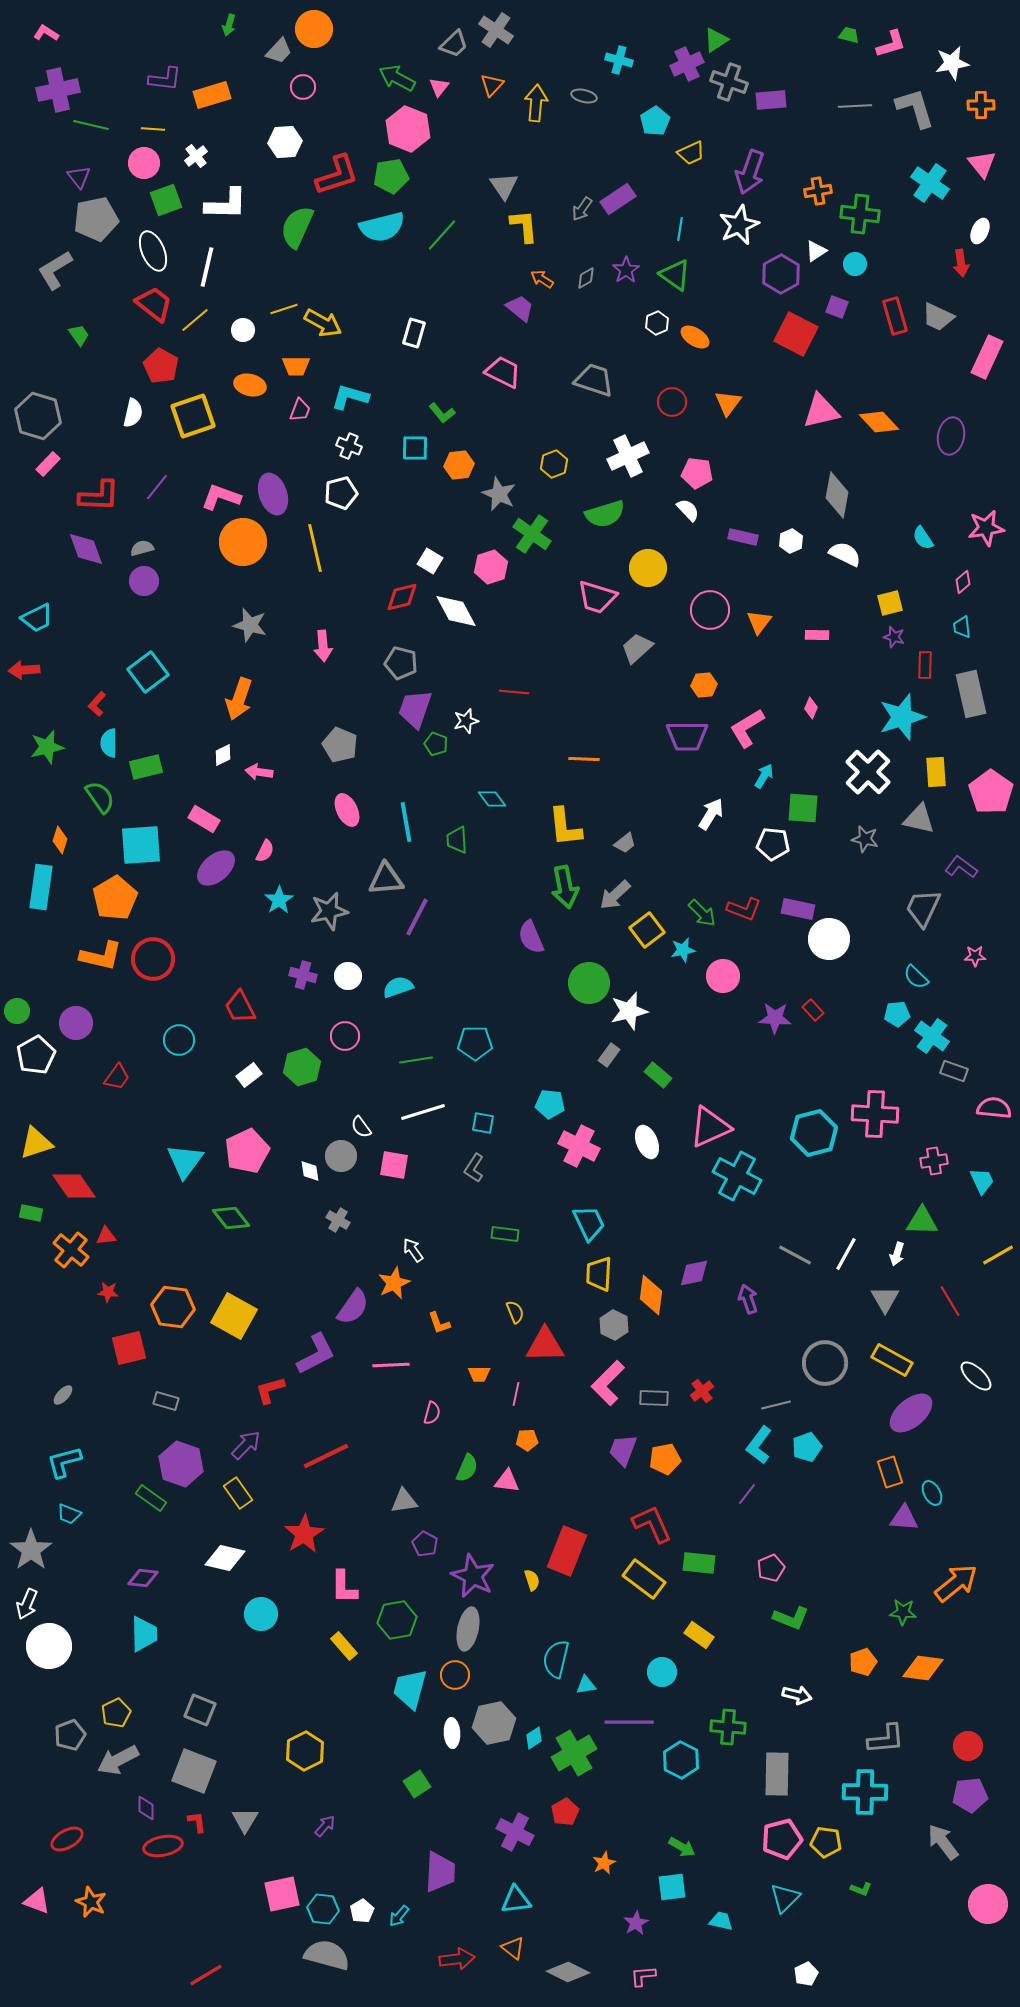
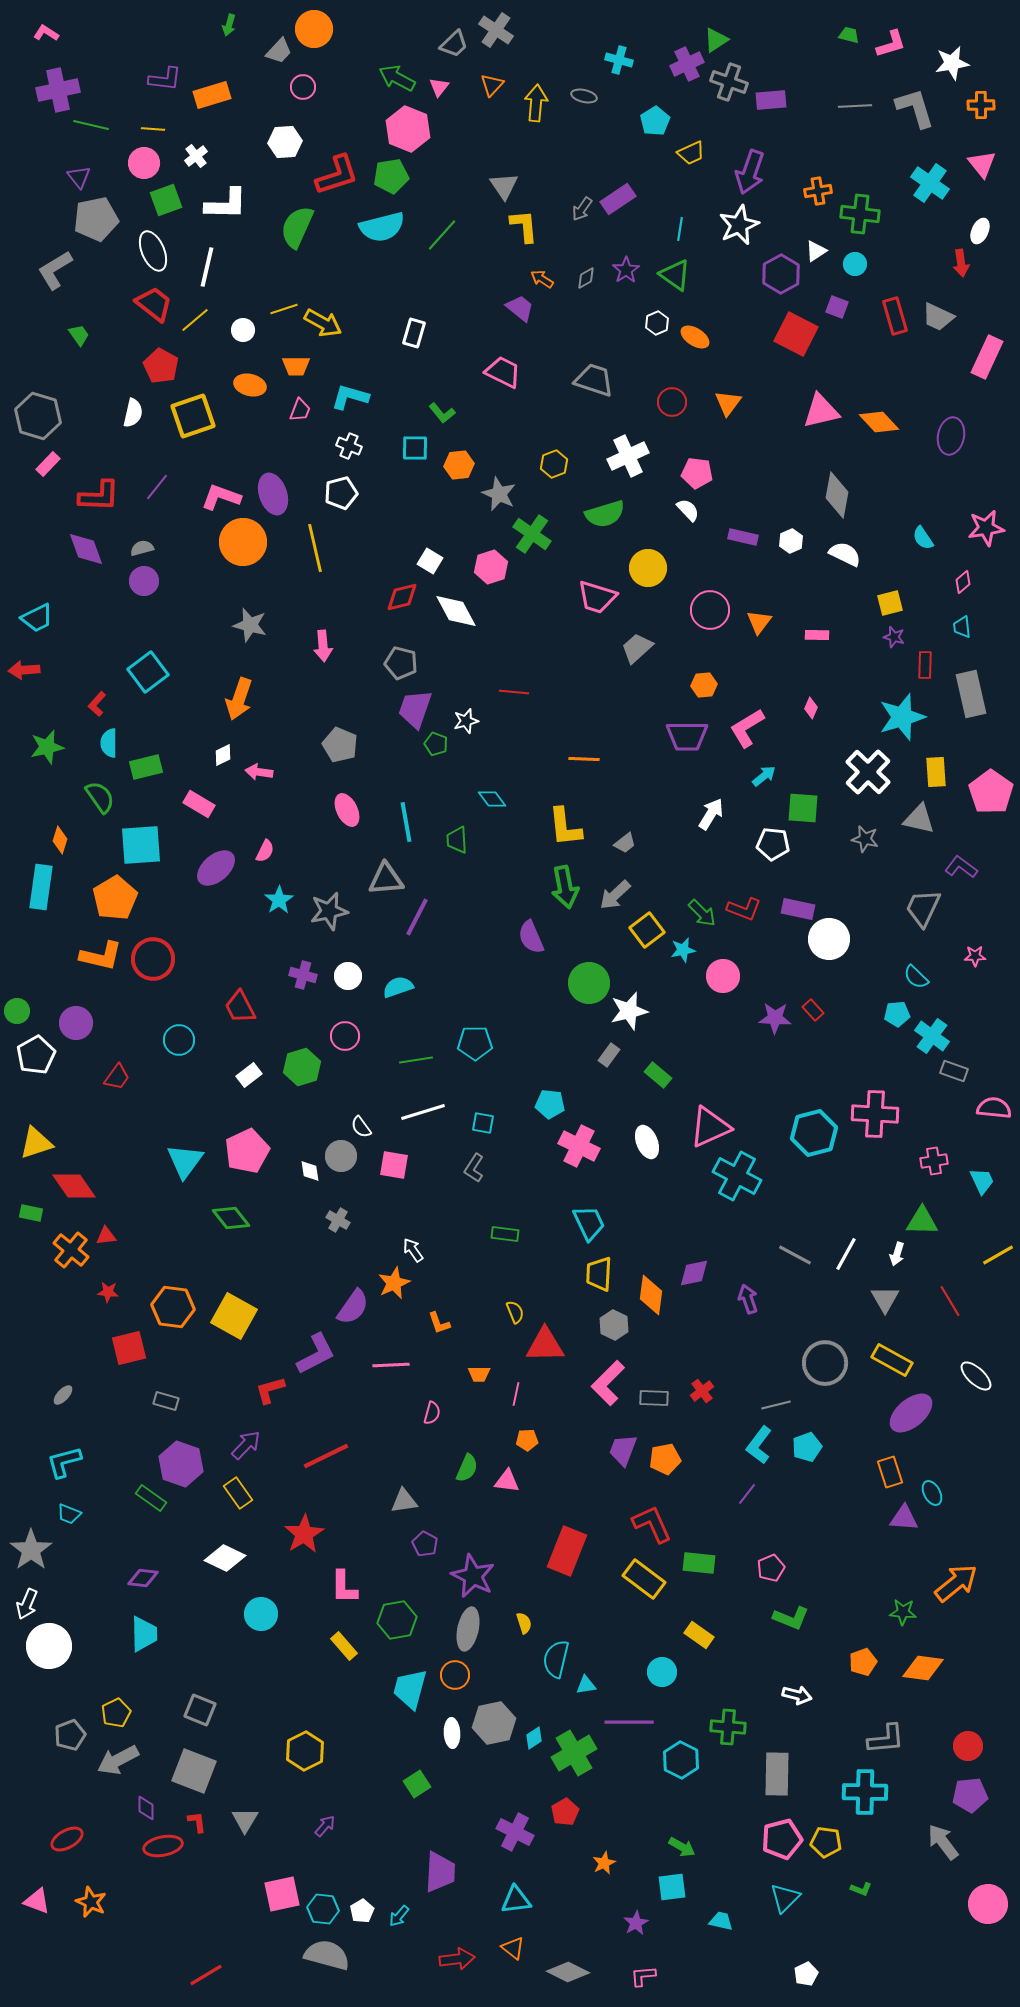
cyan arrow at (764, 776): rotated 20 degrees clockwise
pink rectangle at (204, 819): moved 5 px left, 15 px up
white diamond at (225, 1558): rotated 12 degrees clockwise
yellow semicircle at (532, 1580): moved 8 px left, 43 px down
